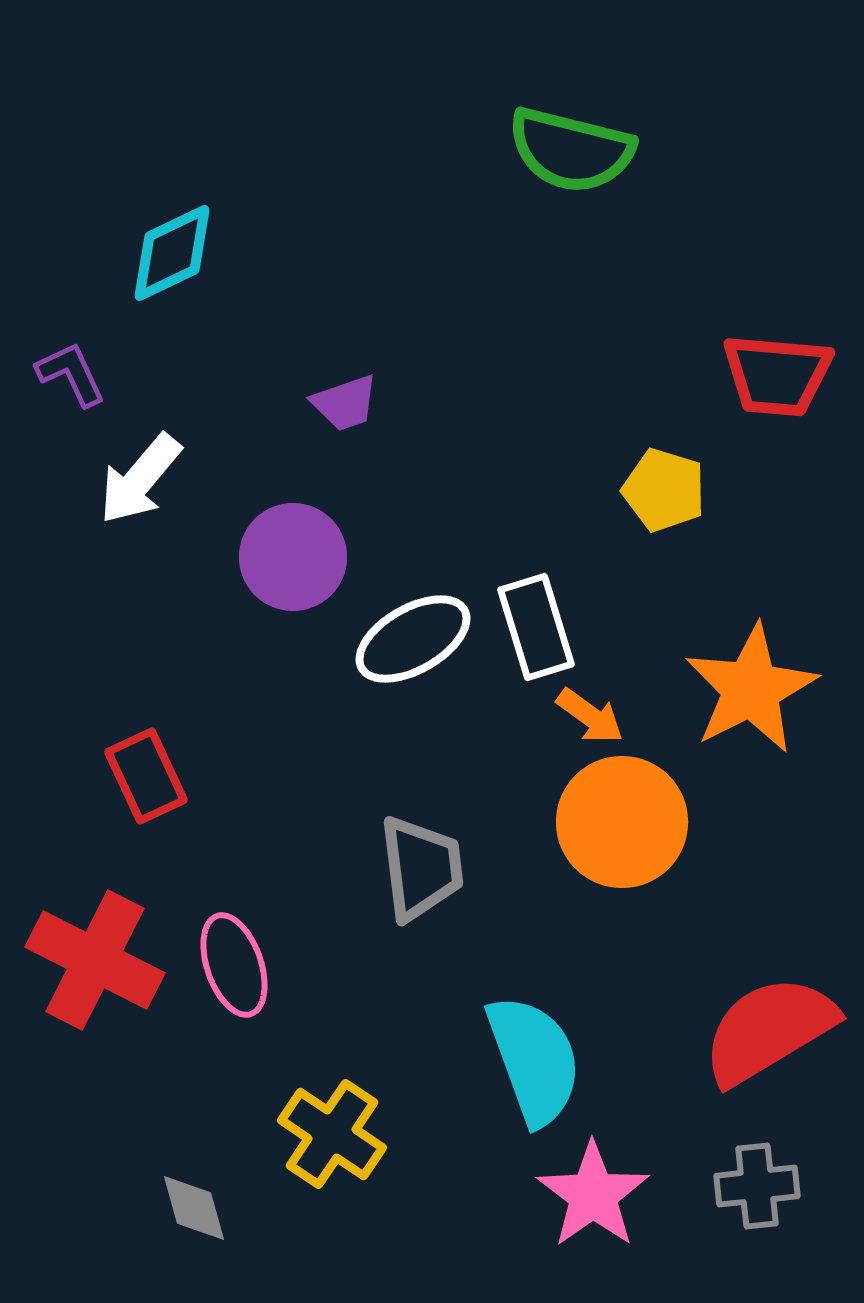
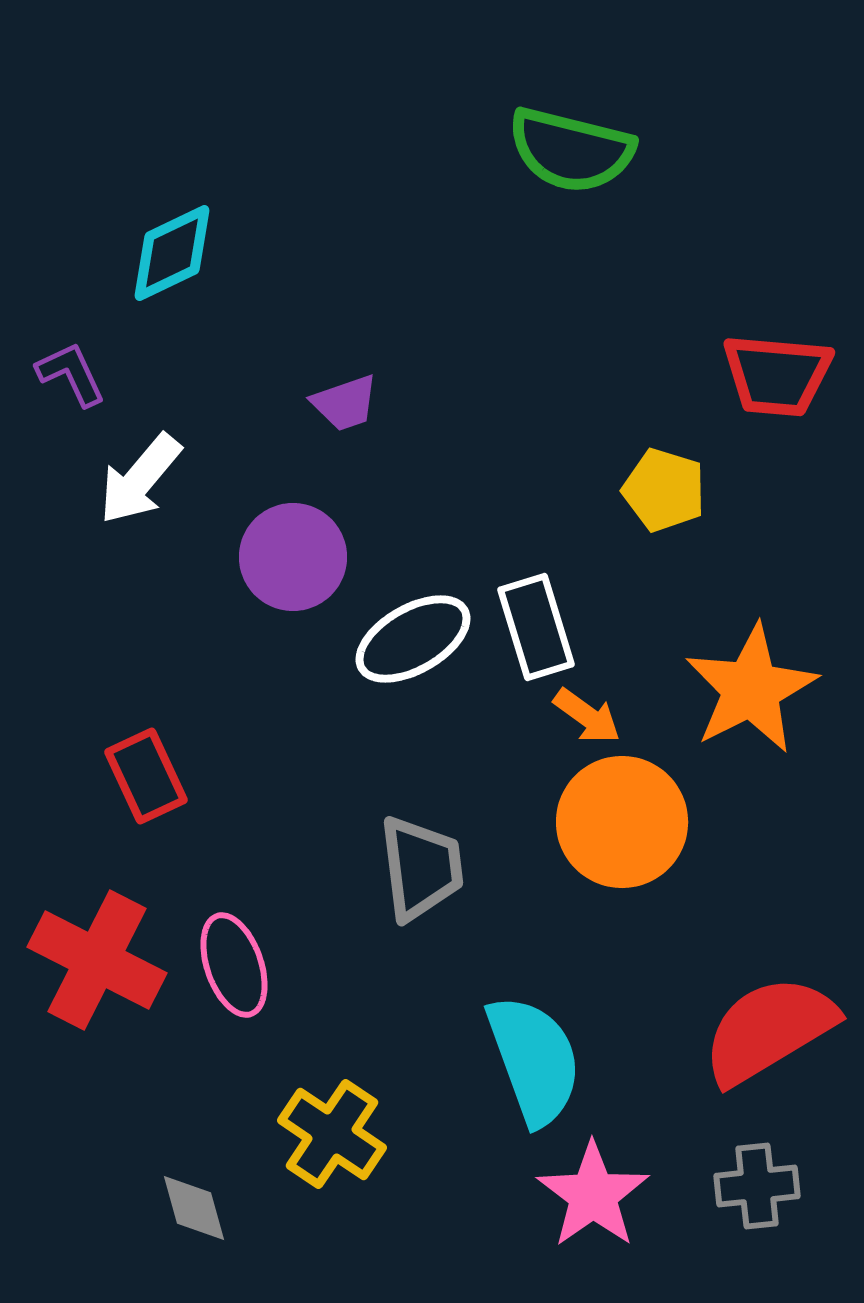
orange arrow: moved 3 px left
red cross: moved 2 px right
